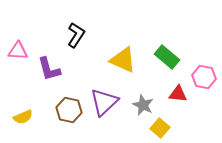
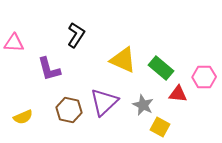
pink triangle: moved 4 px left, 8 px up
green rectangle: moved 6 px left, 11 px down
pink hexagon: rotated 10 degrees counterclockwise
yellow square: moved 1 px up; rotated 12 degrees counterclockwise
